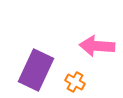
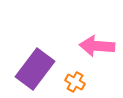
purple rectangle: moved 1 px left, 1 px up; rotated 12 degrees clockwise
